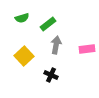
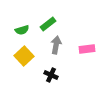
green semicircle: moved 12 px down
